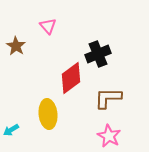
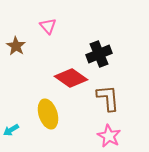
black cross: moved 1 px right
red diamond: rotated 72 degrees clockwise
brown L-shape: rotated 84 degrees clockwise
yellow ellipse: rotated 12 degrees counterclockwise
